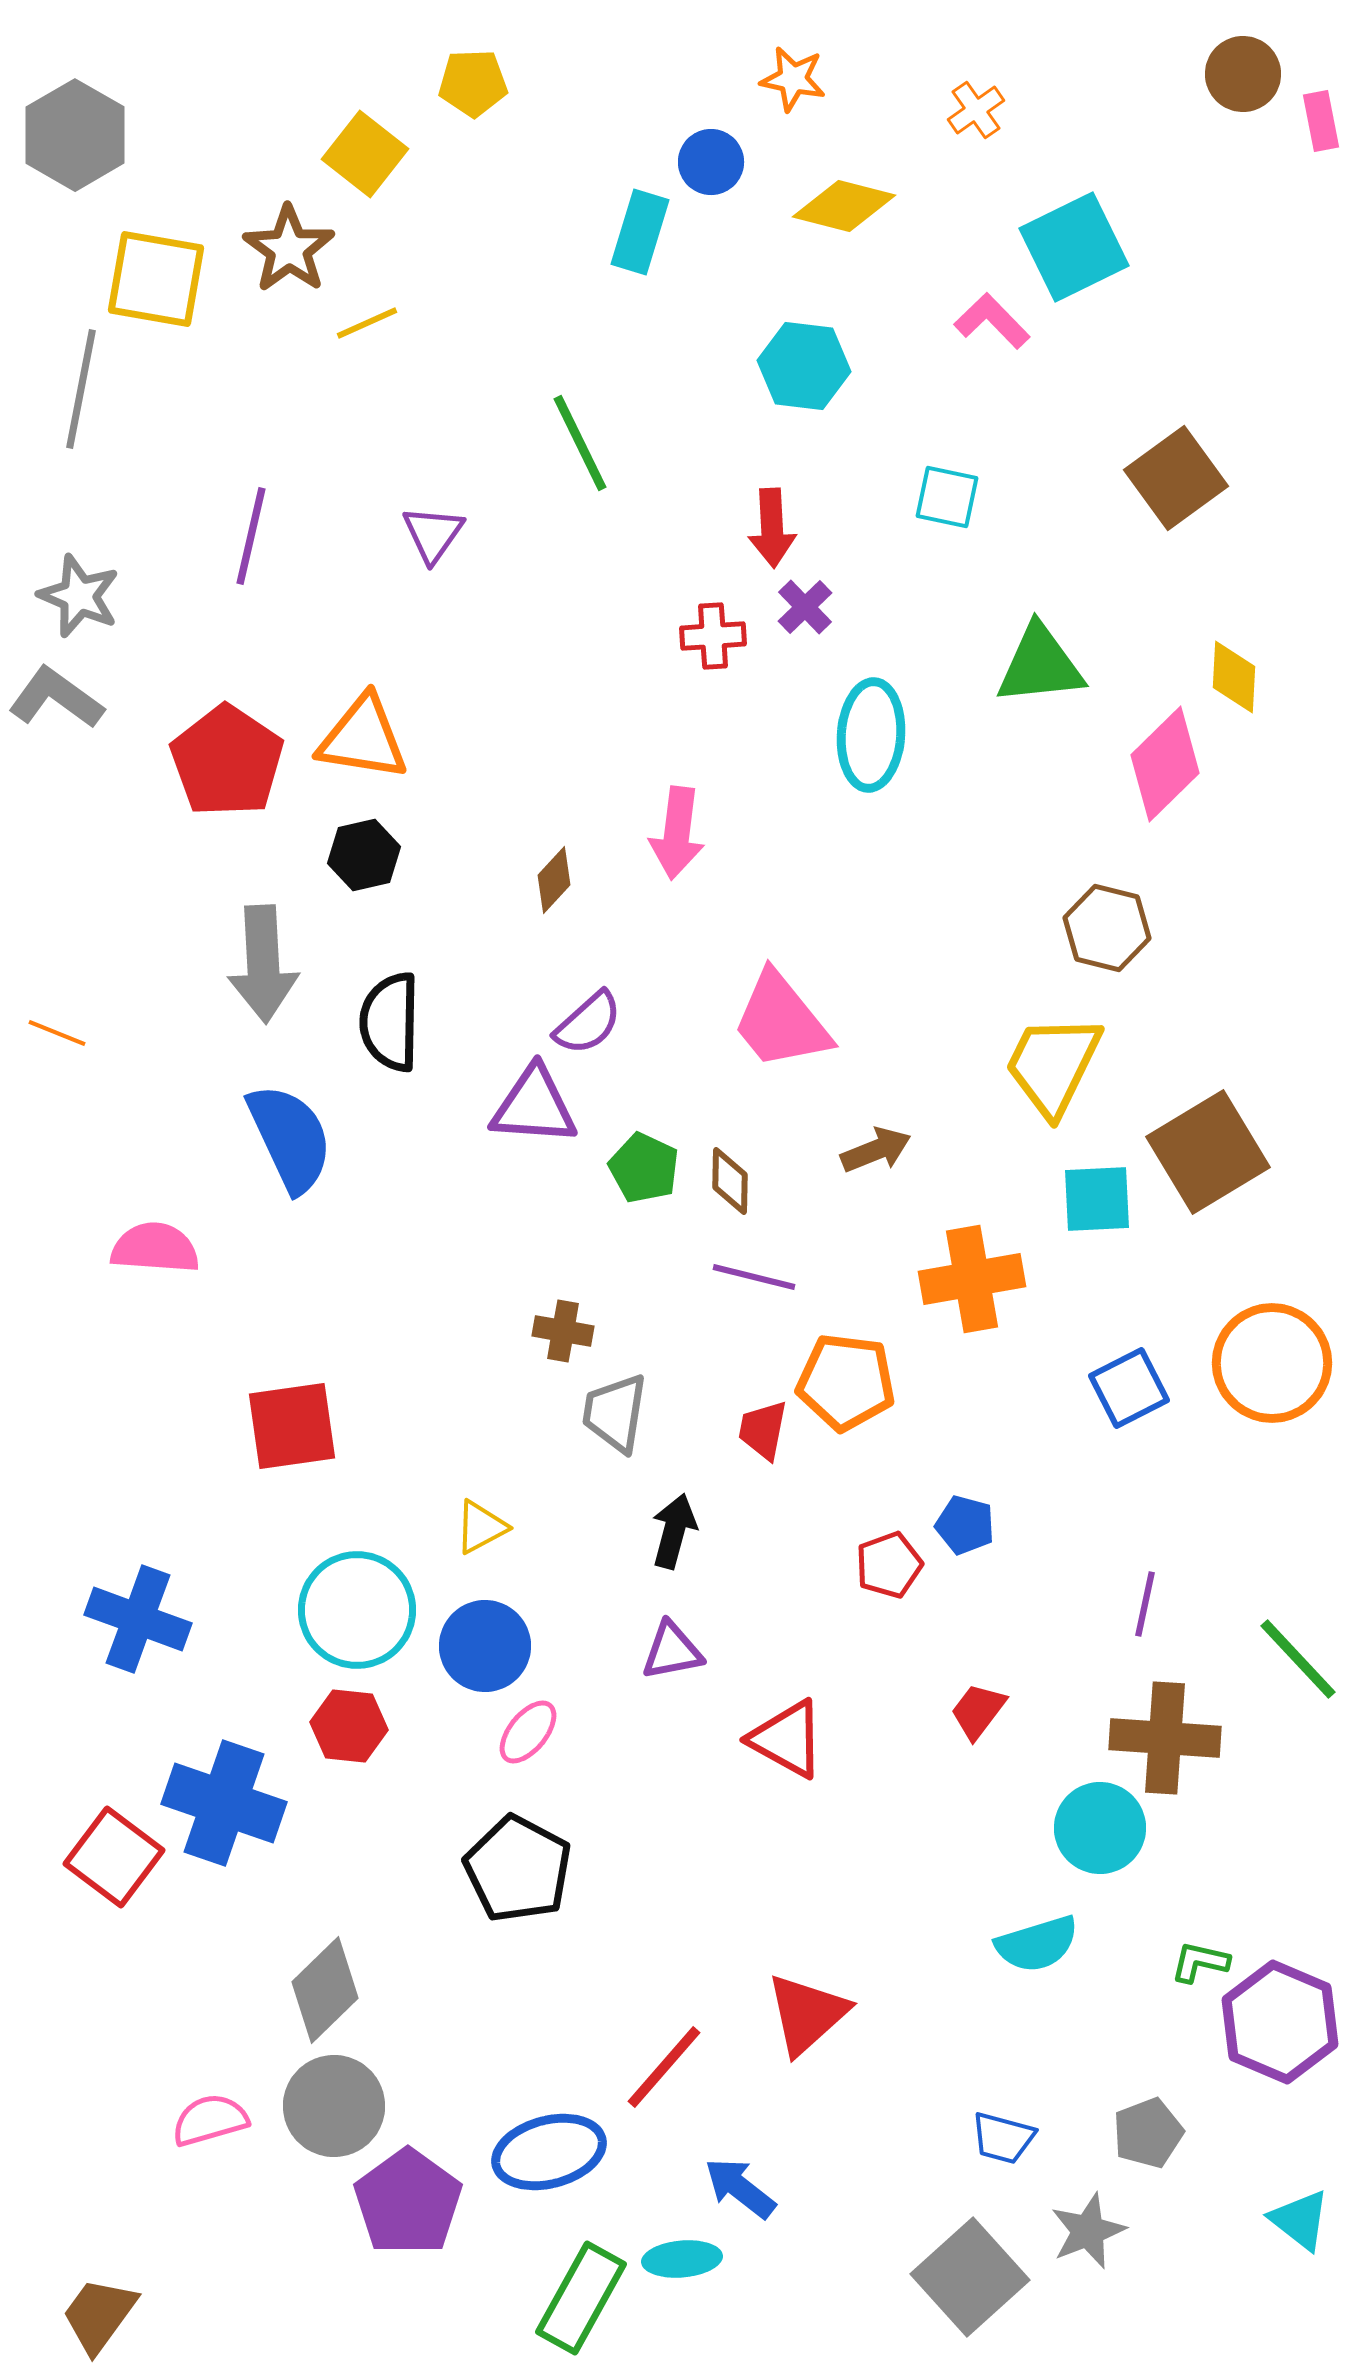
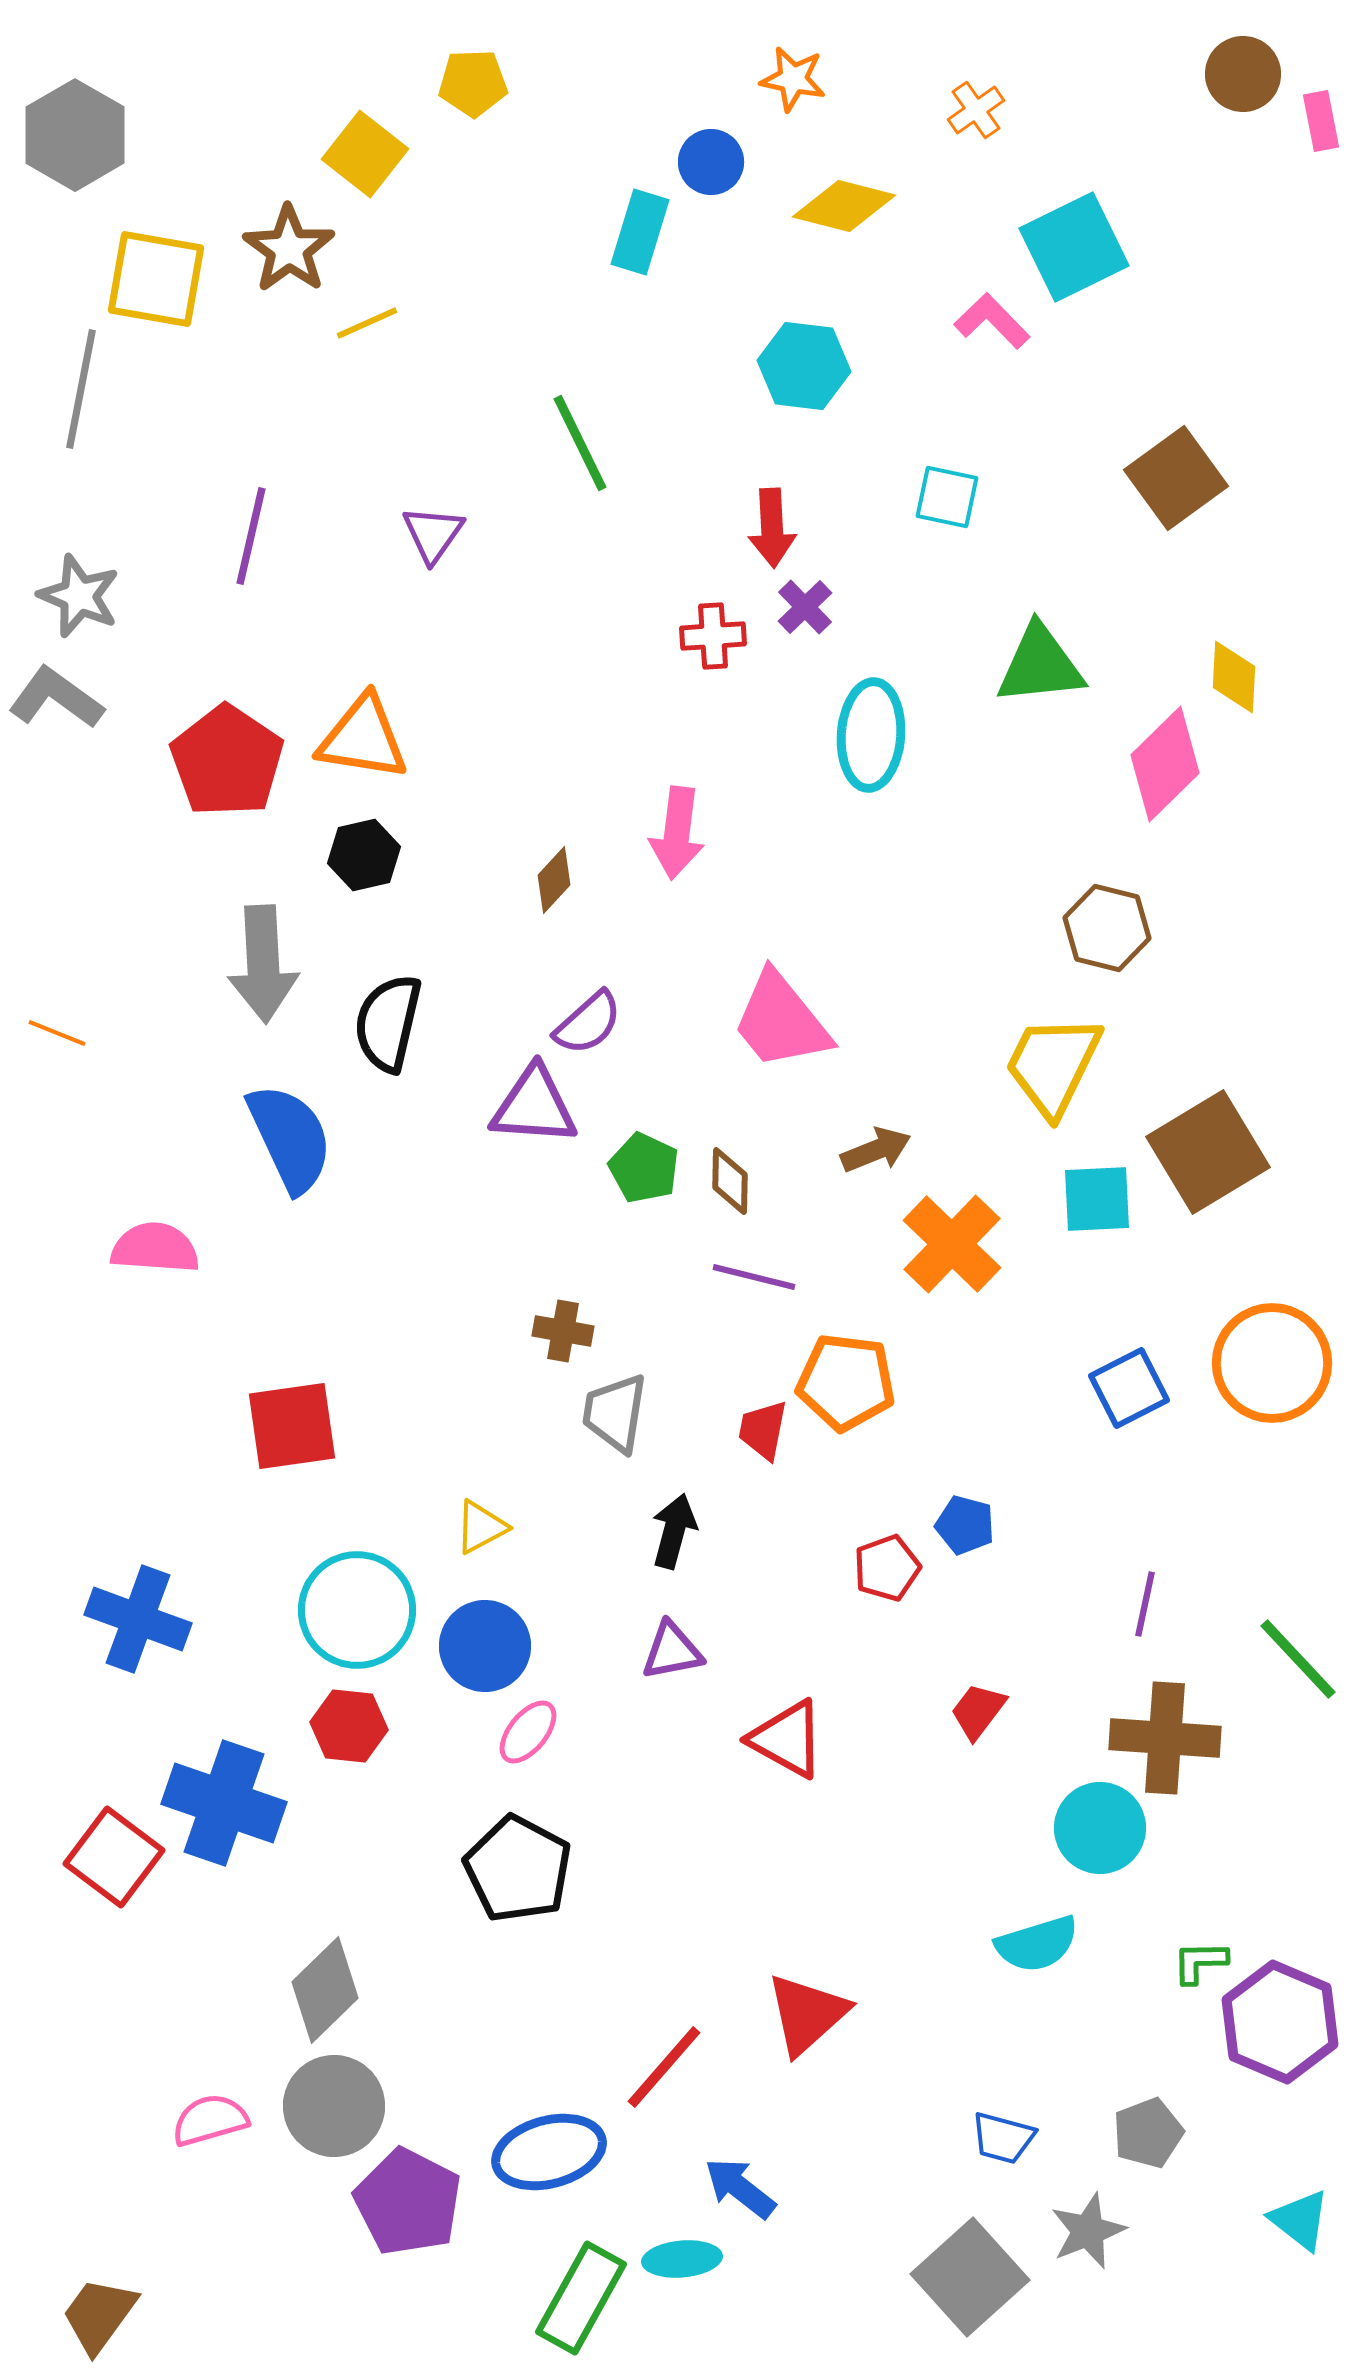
black semicircle at (390, 1022): moved 2 px left, 1 px down; rotated 12 degrees clockwise
orange cross at (972, 1279): moved 20 px left, 35 px up; rotated 36 degrees counterclockwise
red pentagon at (889, 1565): moved 2 px left, 3 px down
green L-shape at (1200, 1962): rotated 14 degrees counterclockwise
purple pentagon at (408, 2202): rotated 9 degrees counterclockwise
